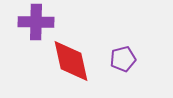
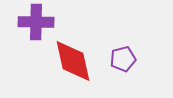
red diamond: moved 2 px right
